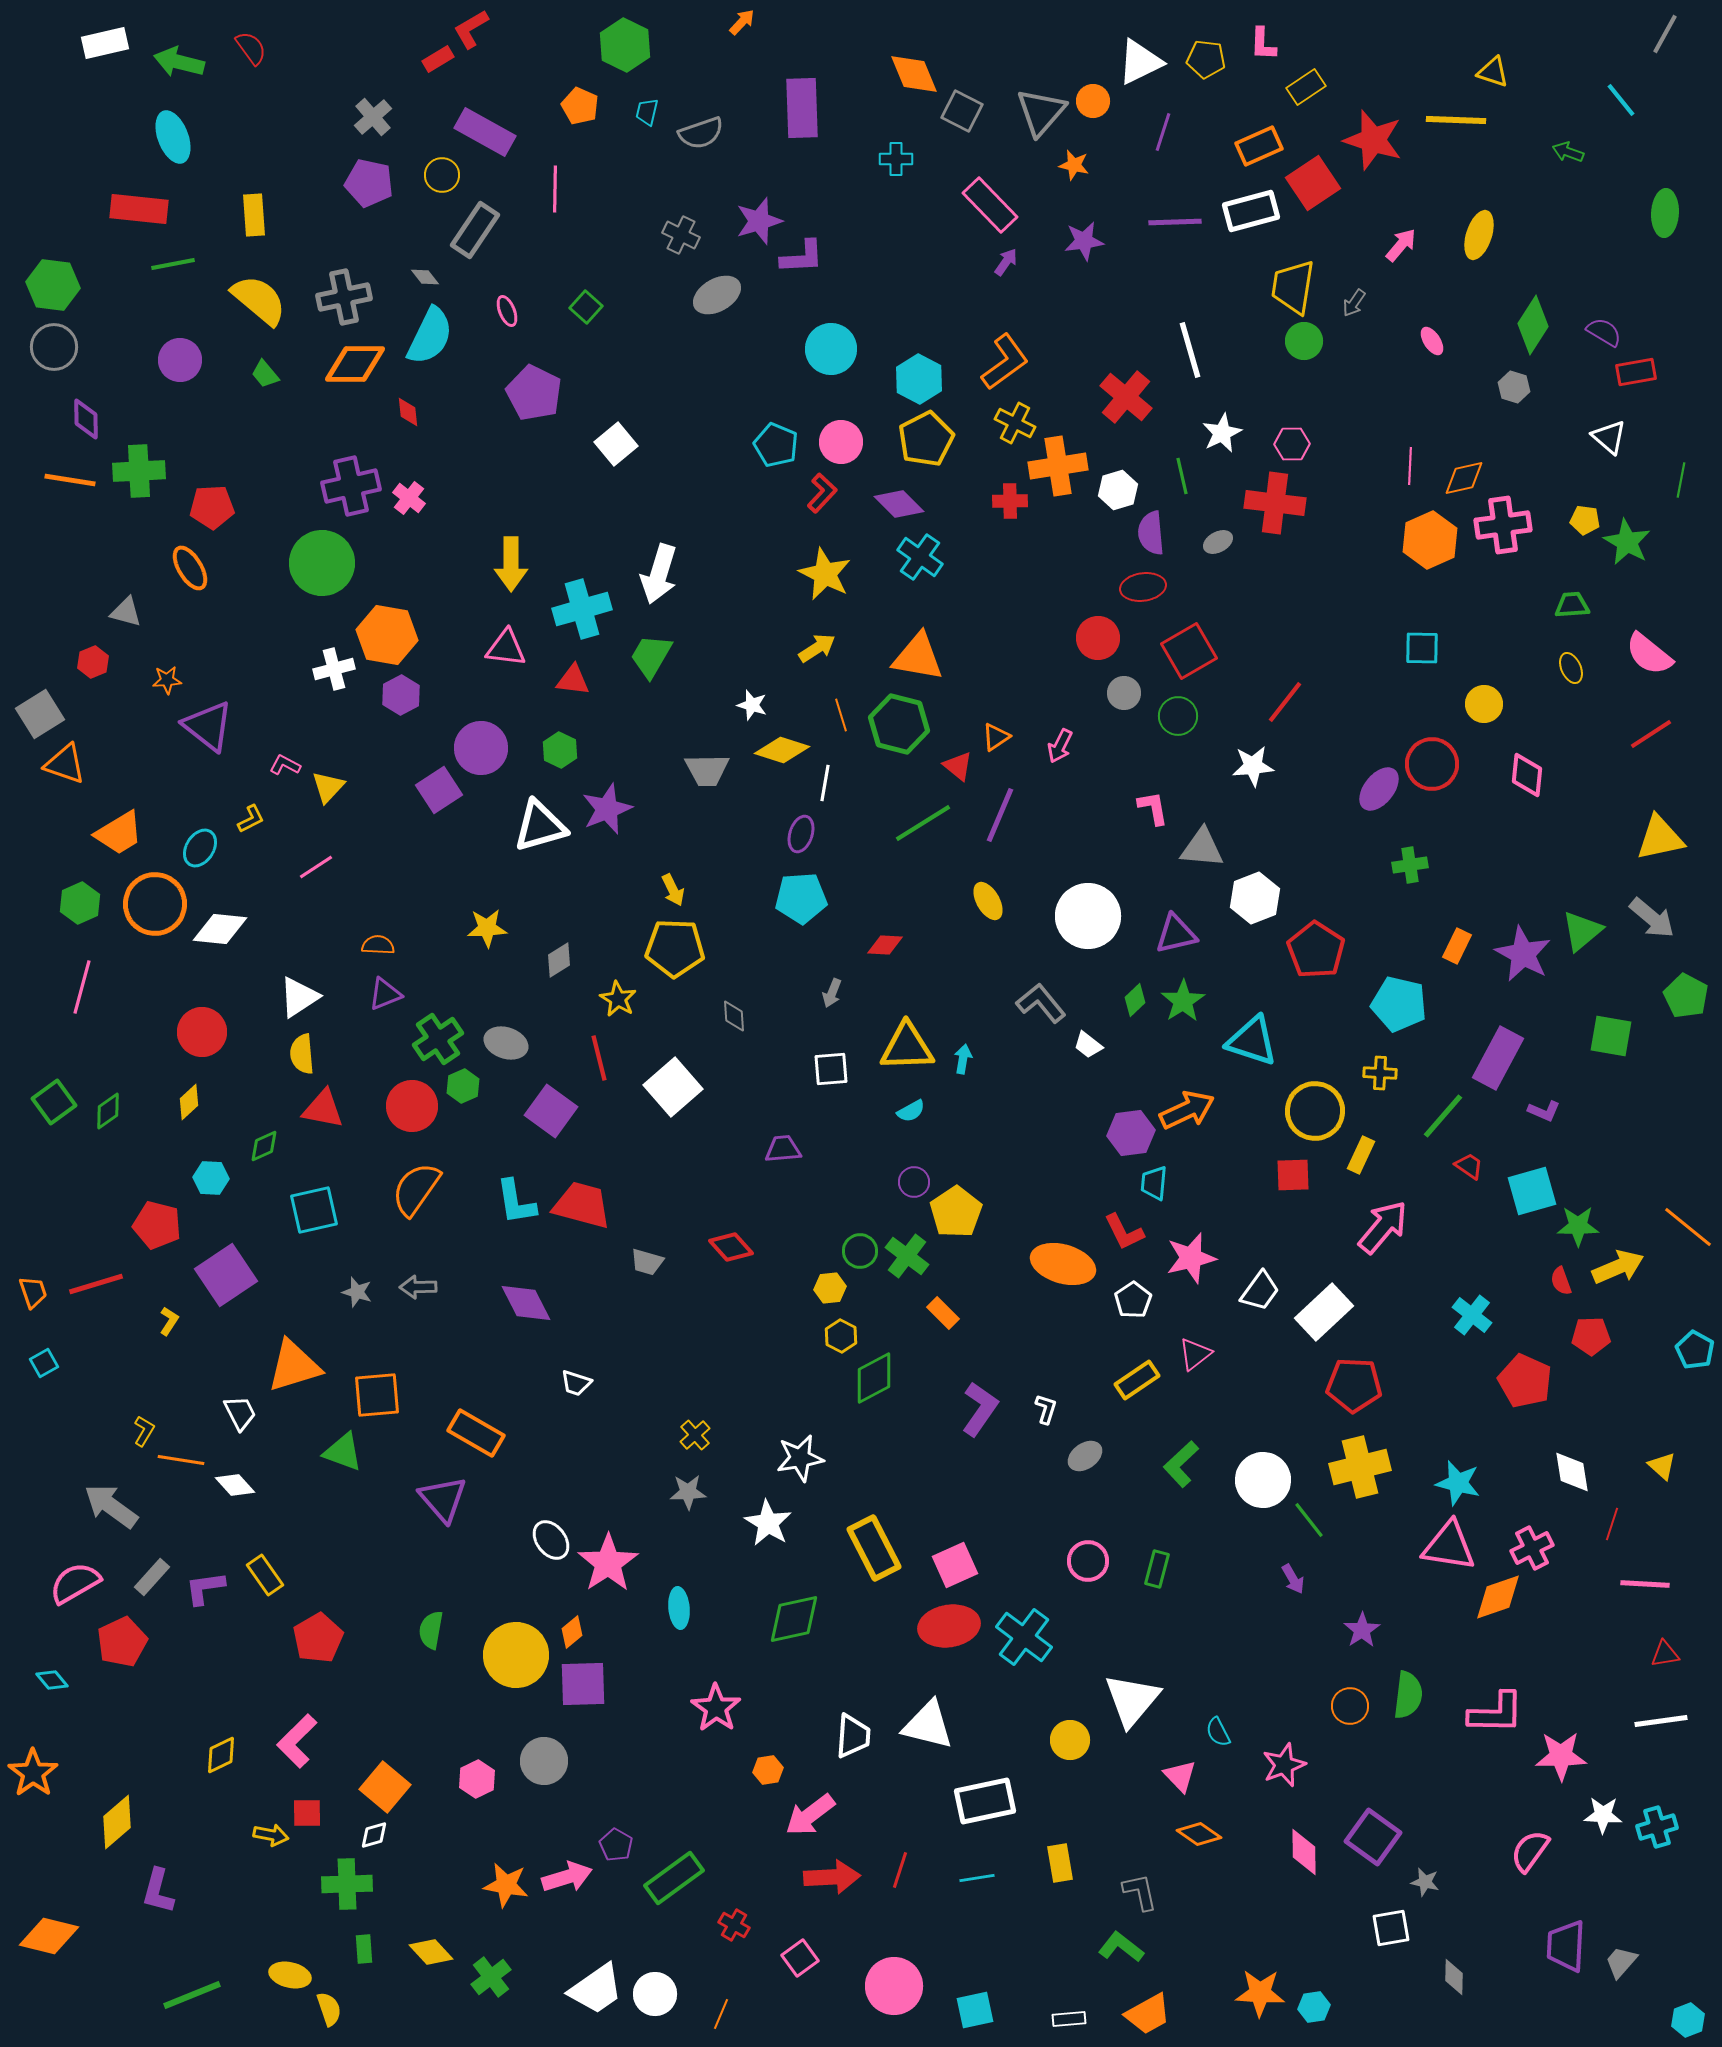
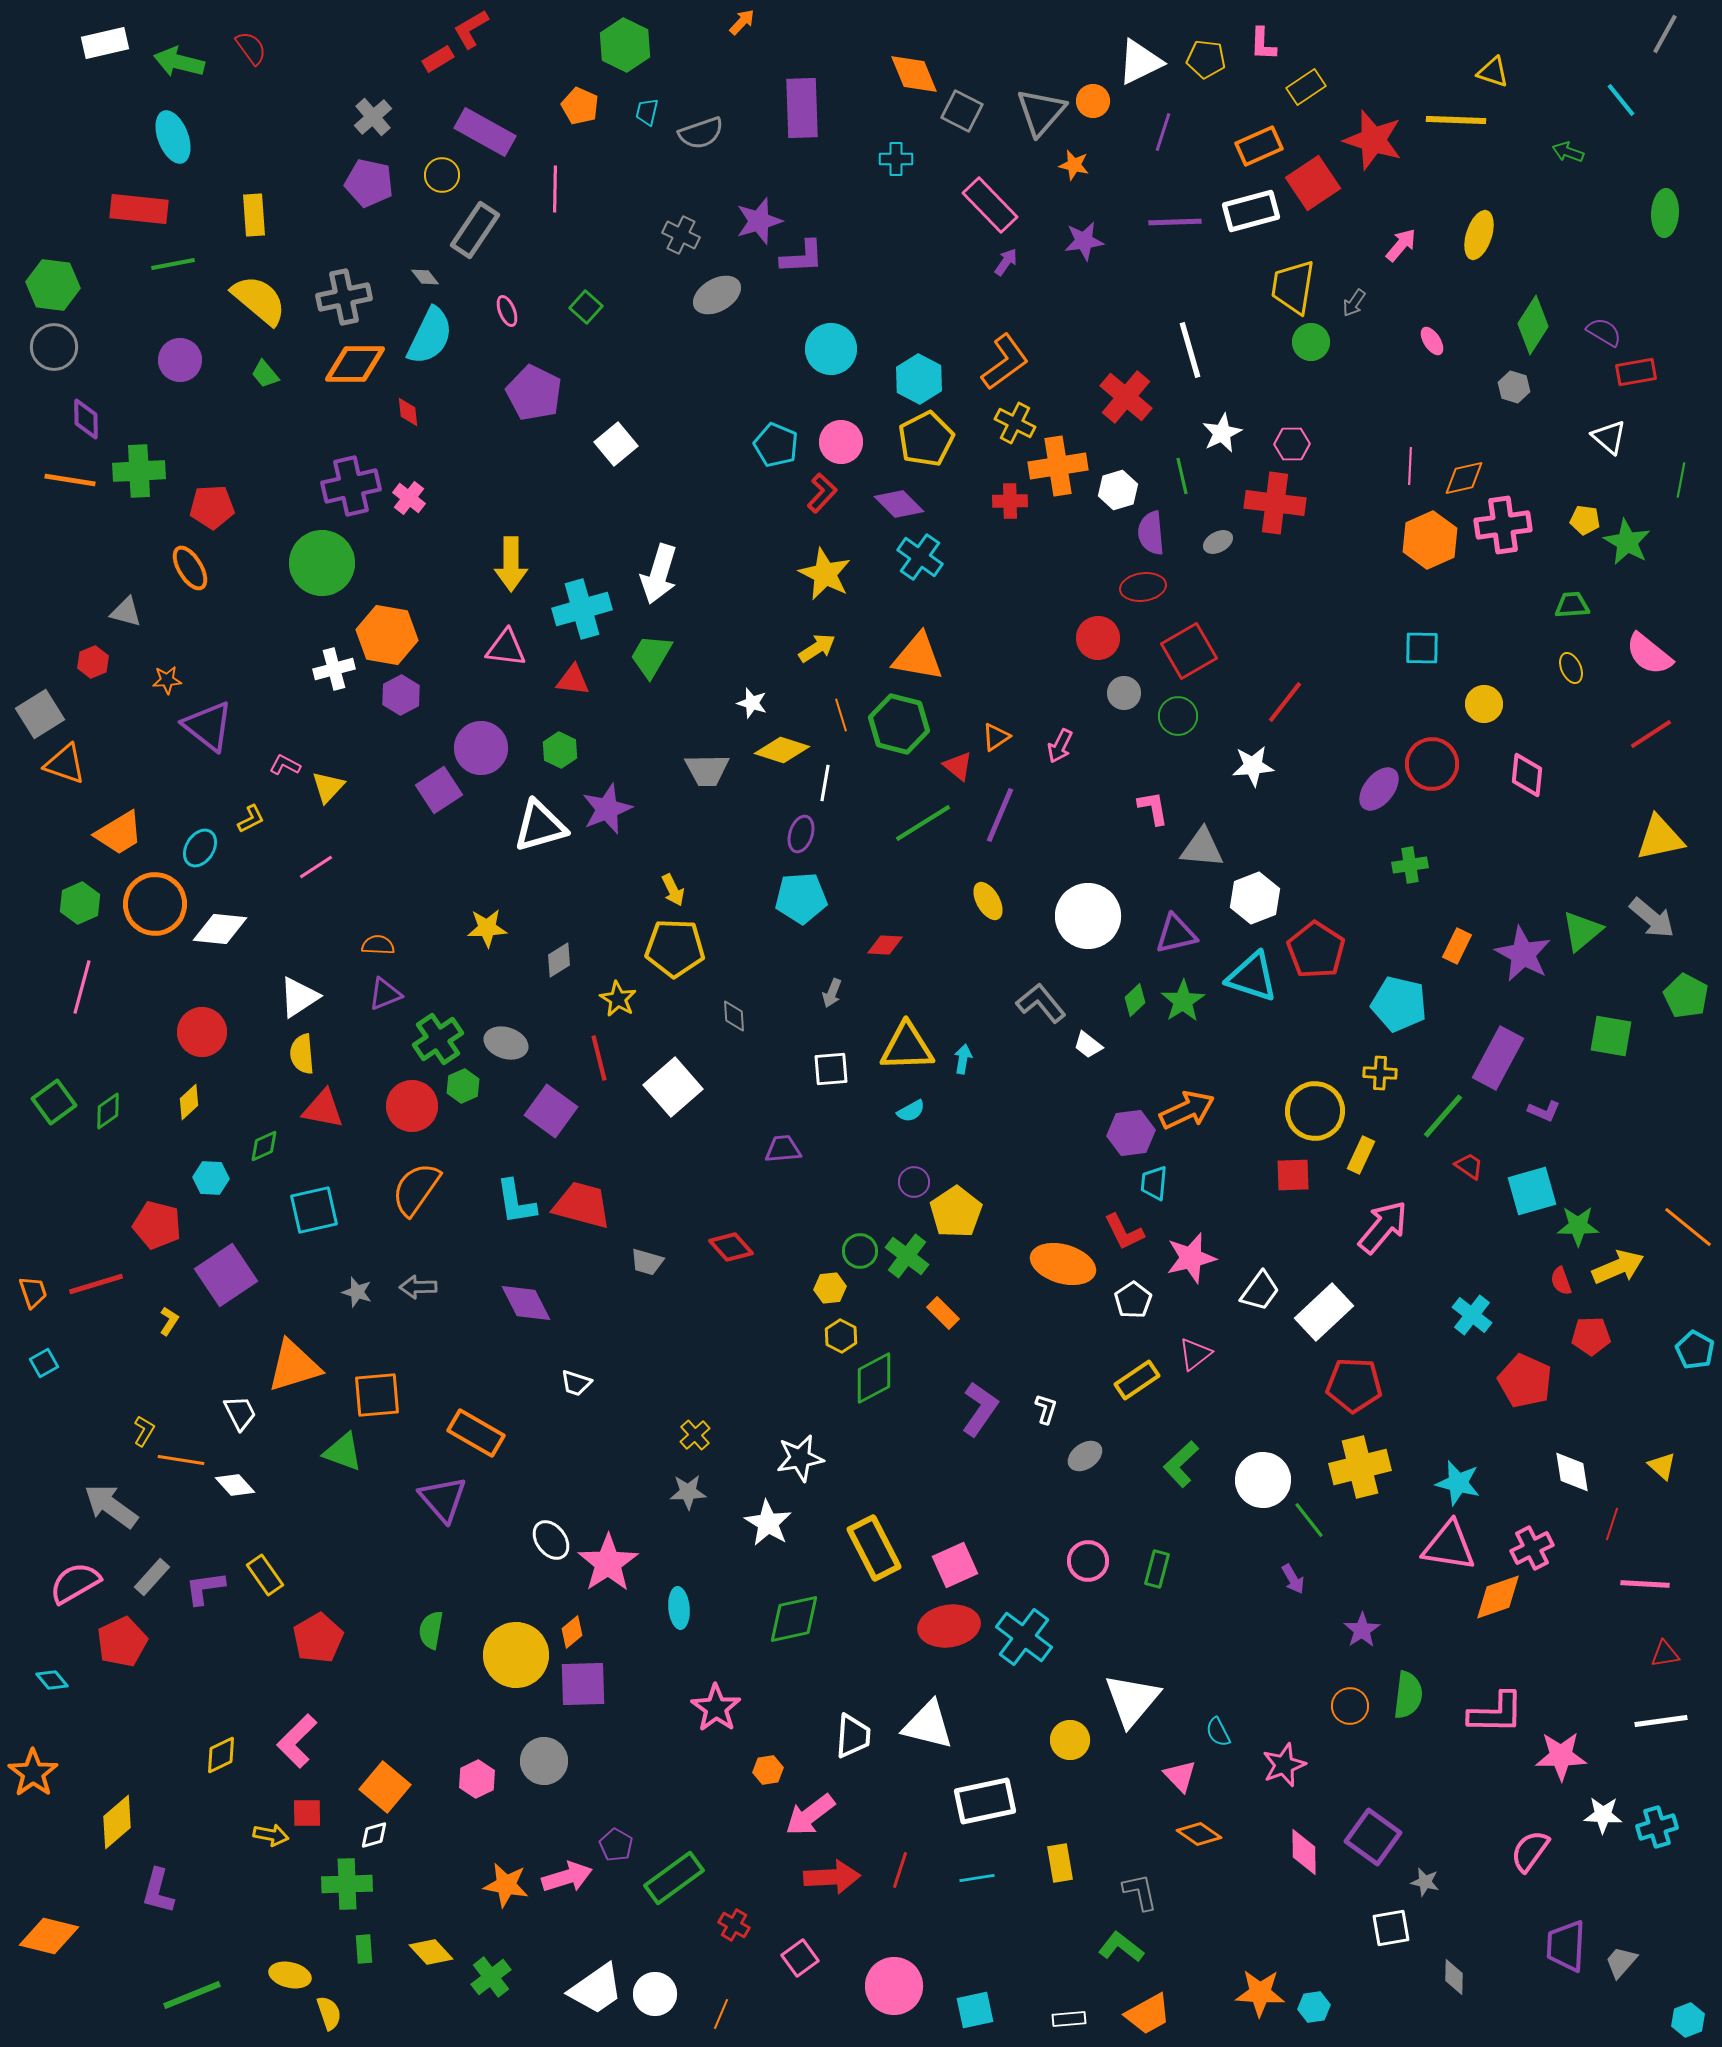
green circle at (1304, 341): moved 7 px right, 1 px down
white star at (752, 705): moved 2 px up
cyan triangle at (1252, 1041): moved 64 px up
yellow semicircle at (329, 2009): moved 4 px down
